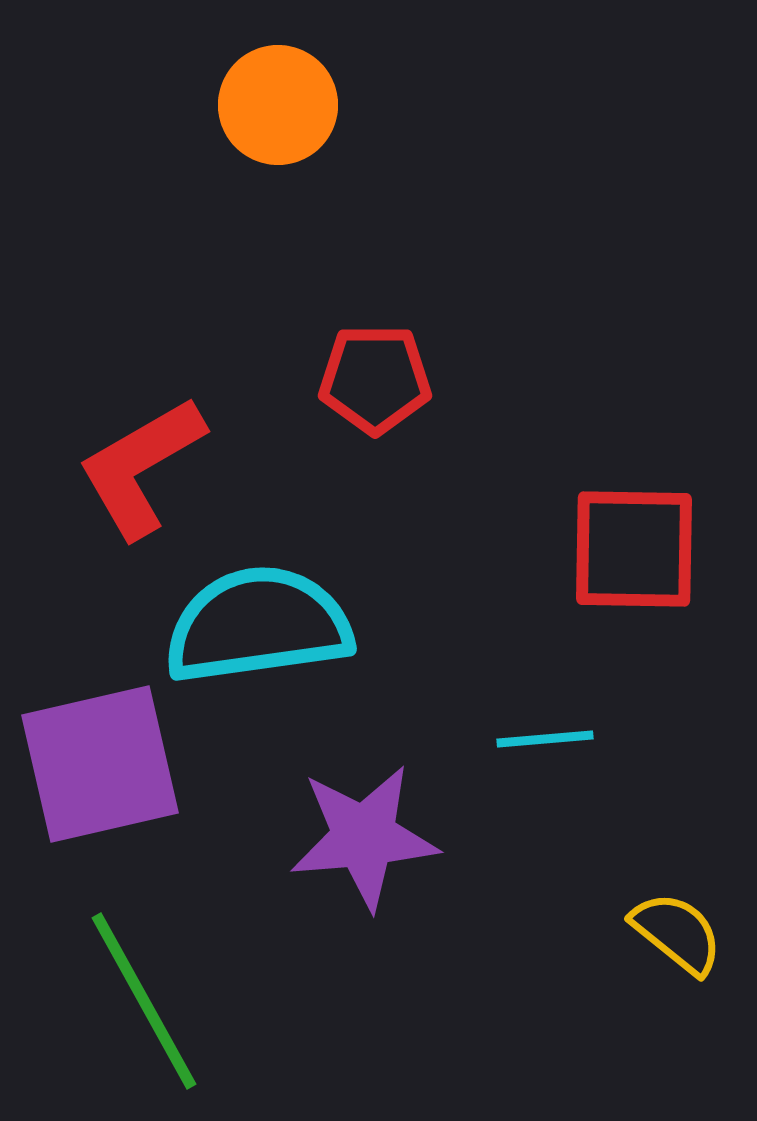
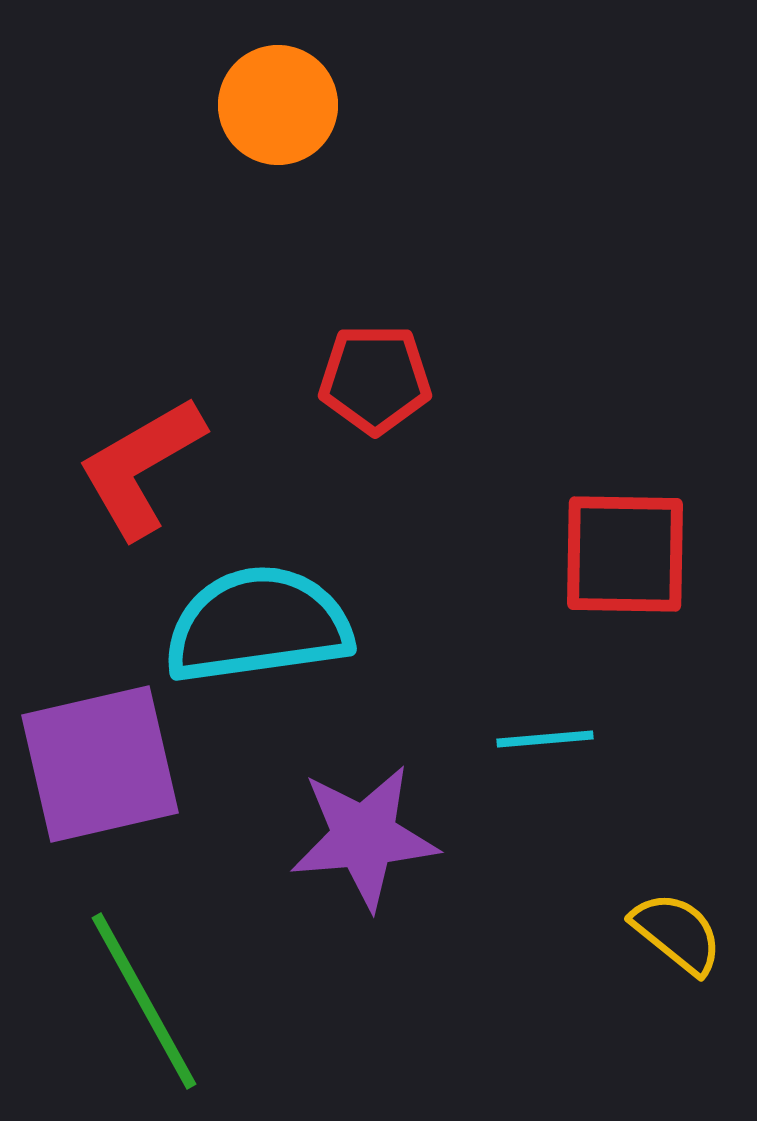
red square: moved 9 px left, 5 px down
